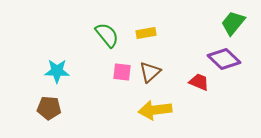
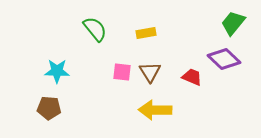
green semicircle: moved 12 px left, 6 px up
brown triangle: rotated 20 degrees counterclockwise
red trapezoid: moved 7 px left, 5 px up
yellow arrow: rotated 8 degrees clockwise
